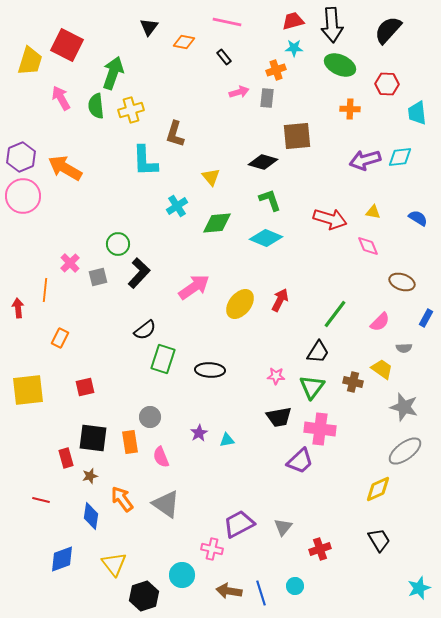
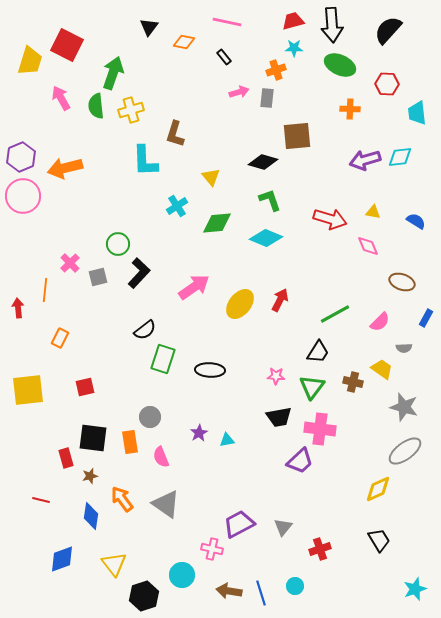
orange arrow at (65, 168): rotated 44 degrees counterclockwise
blue semicircle at (418, 218): moved 2 px left, 3 px down
green line at (335, 314): rotated 24 degrees clockwise
cyan star at (419, 588): moved 4 px left, 1 px down
